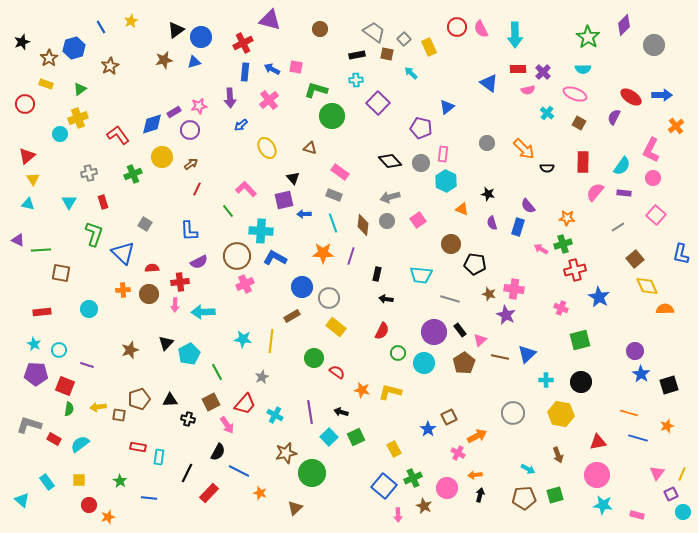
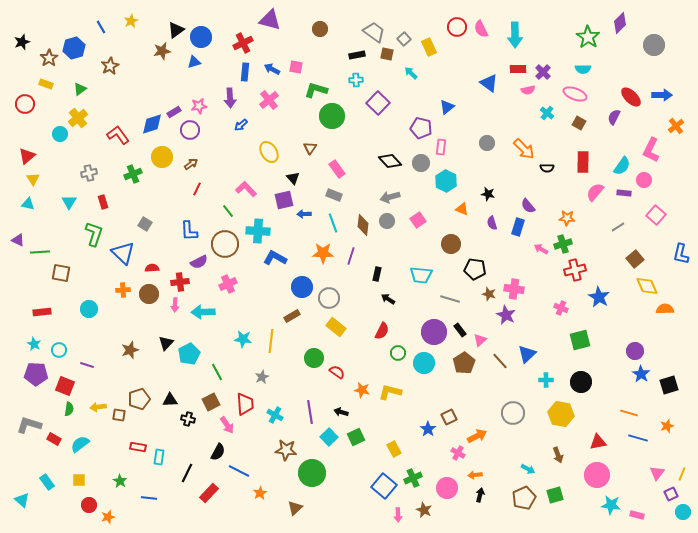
purple diamond at (624, 25): moved 4 px left, 2 px up
brown star at (164, 60): moved 2 px left, 9 px up
red ellipse at (631, 97): rotated 10 degrees clockwise
yellow cross at (78, 118): rotated 18 degrees counterclockwise
yellow ellipse at (267, 148): moved 2 px right, 4 px down
brown triangle at (310, 148): rotated 48 degrees clockwise
pink rectangle at (443, 154): moved 2 px left, 7 px up
pink rectangle at (340, 172): moved 3 px left, 3 px up; rotated 18 degrees clockwise
pink circle at (653, 178): moved 9 px left, 2 px down
cyan cross at (261, 231): moved 3 px left
green line at (41, 250): moved 1 px left, 2 px down
brown circle at (237, 256): moved 12 px left, 12 px up
black pentagon at (475, 264): moved 5 px down
pink cross at (245, 284): moved 17 px left
black arrow at (386, 299): moved 2 px right; rotated 24 degrees clockwise
brown line at (500, 357): moved 4 px down; rotated 36 degrees clockwise
red trapezoid at (245, 404): rotated 45 degrees counterclockwise
brown star at (286, 453): moved 3 px up; rotated 20 degrees clockwise
orange star at (260, 493): rotated 24 degrees clockwise
brown pentagon at (524, 498): rotated 20 degrees counterclockwise
cyan star at (603, 505): moved 8 px right
brown star at (424, 506): moved 4 px down
